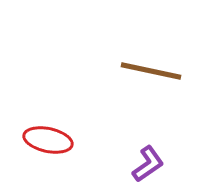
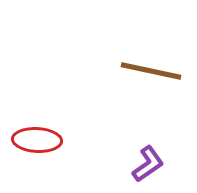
red ellipse: moved 11 px left; rotated 9 degrees counterclockwise
